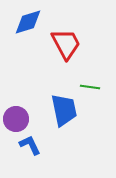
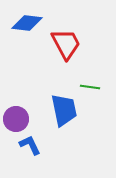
blue diamond: moved 1 px left, 1 px down; rotated 24 degrees clockwise
